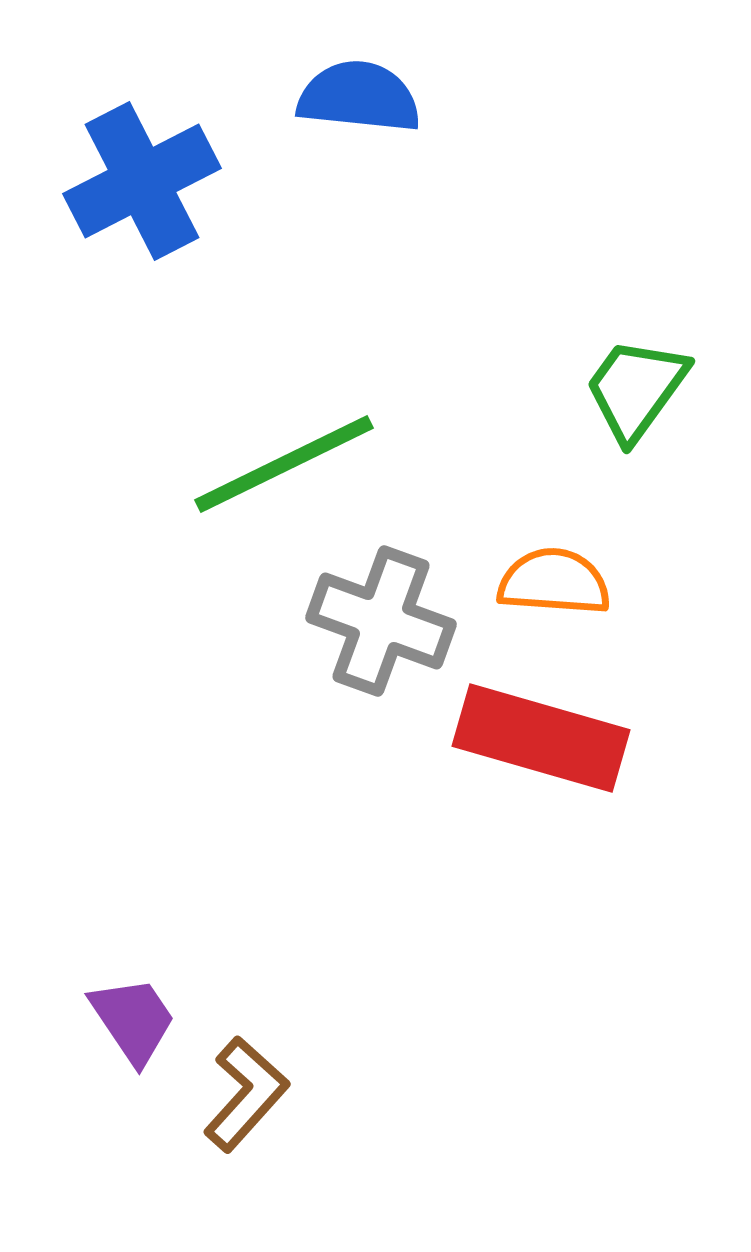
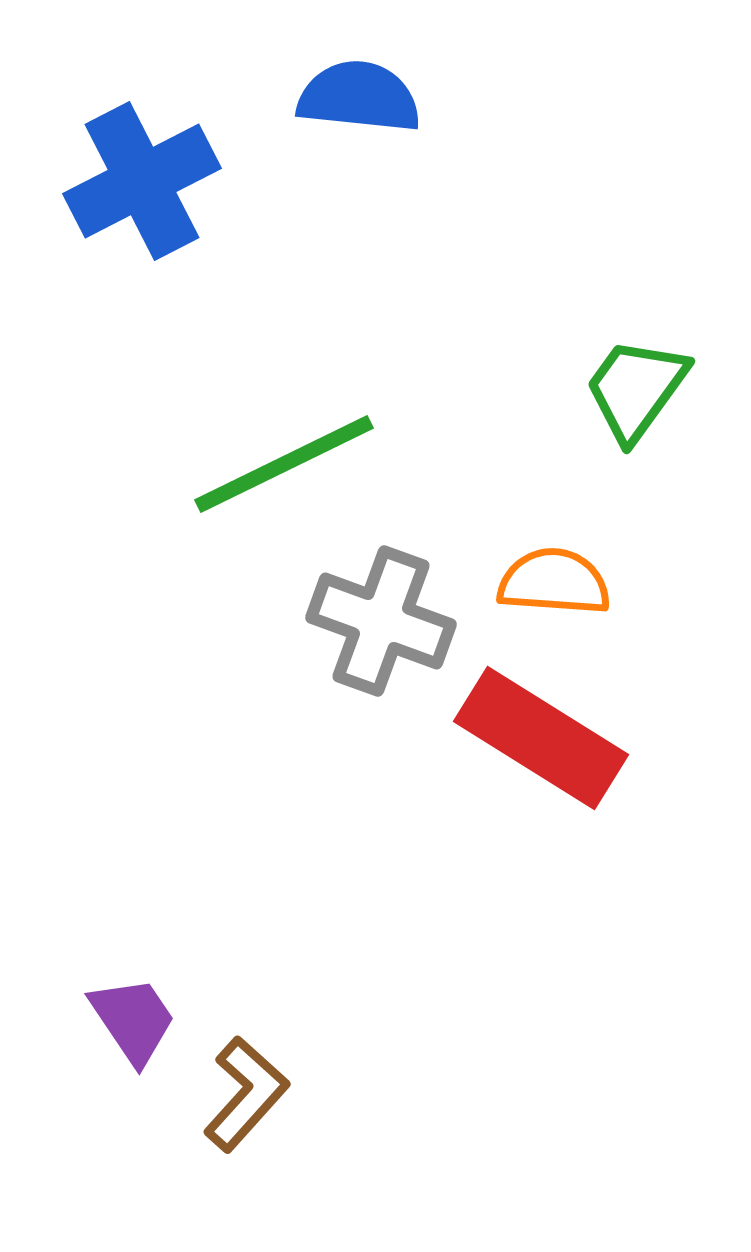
red rectangle: rotated 16 degrees clockwise
